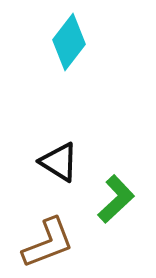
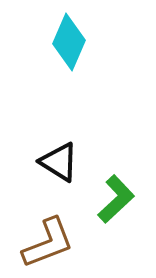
cyan diamond: rotated 14 degrees counterclockwise
